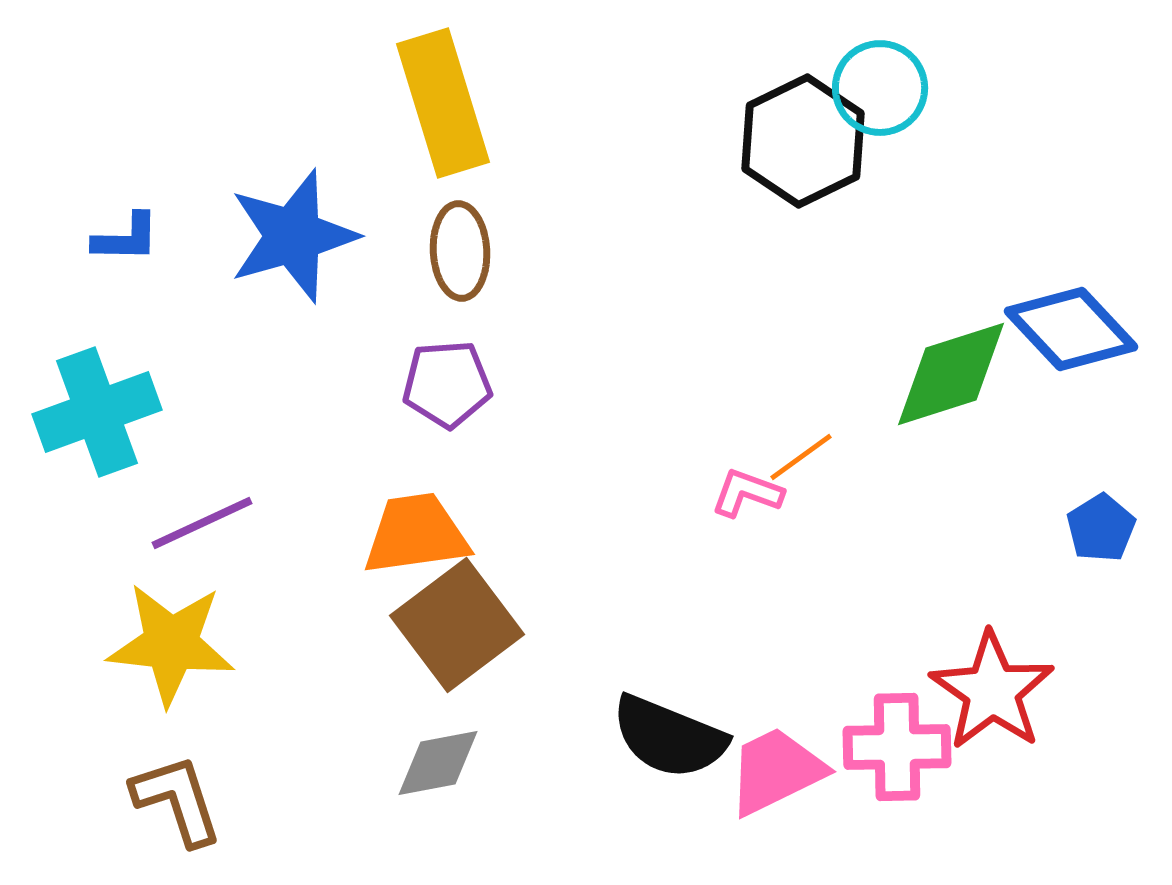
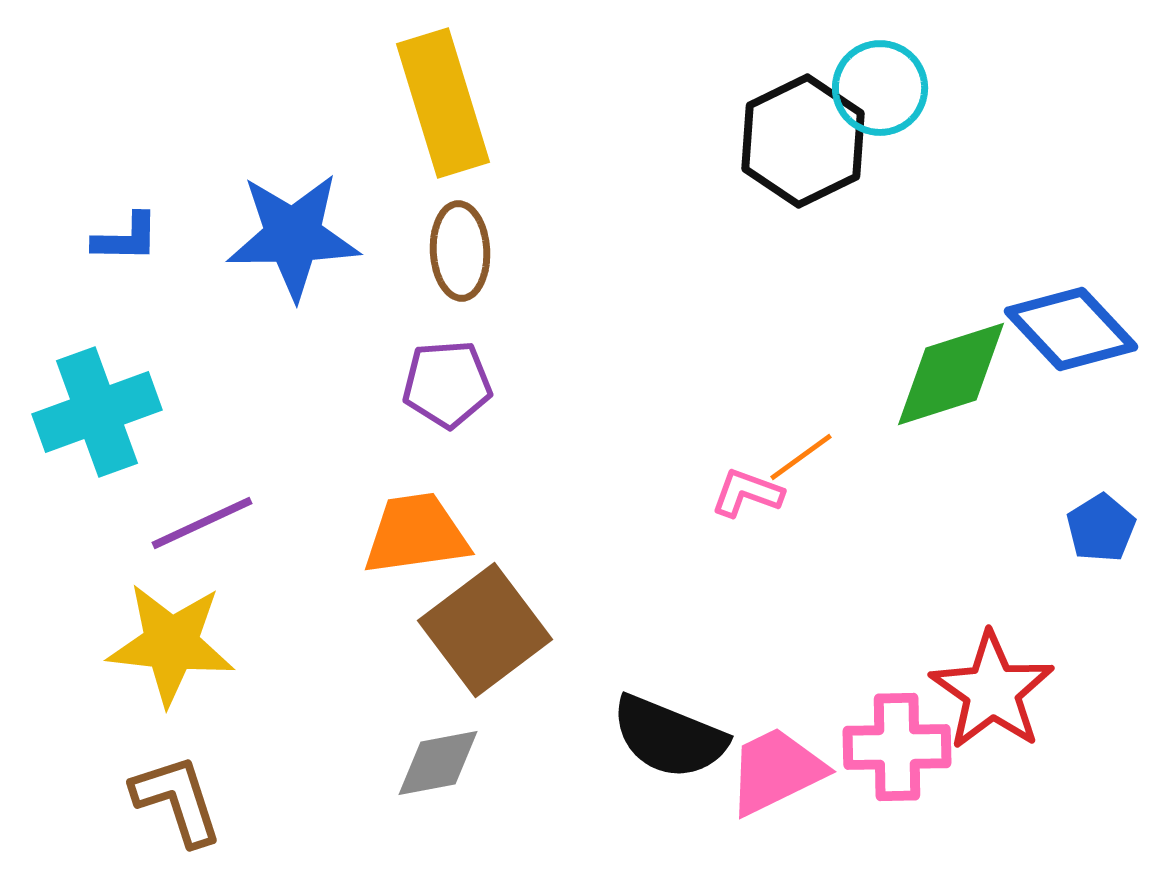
blue star: rotated 15 degrees clockwise
brown square: moved 28 px right, 5 px down
